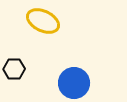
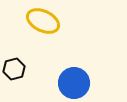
black hexagon: rotated 15 degrees counterclockwise
